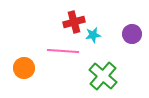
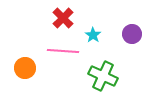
red cross: moved 11 px left, 4 px up; rotated 30 degrees counterclockwise
cyan star: rotated 28 degrees counterclockwise
orange circle: moved 1 px right
green cross: rotated 16 degrees counterclockwise
